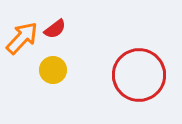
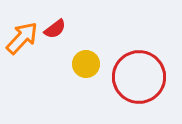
yellow circle: moved 33 px right, 6 px up
red circle: moved 2 px down
